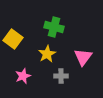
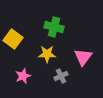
yellow star: rotated 30 degrees clockwise
gray cross: rotated 24 degrees counterclockwise
